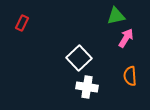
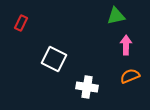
red rectangle: moved 1 px left
pink arrow: moved 7 px down; rotated 30 degrees counterclockwise
white square: moved 25 px left, 1 px down; rotated 20 degrees counterclockwise
orange semicircle: rotated 72 degrees clockwise
